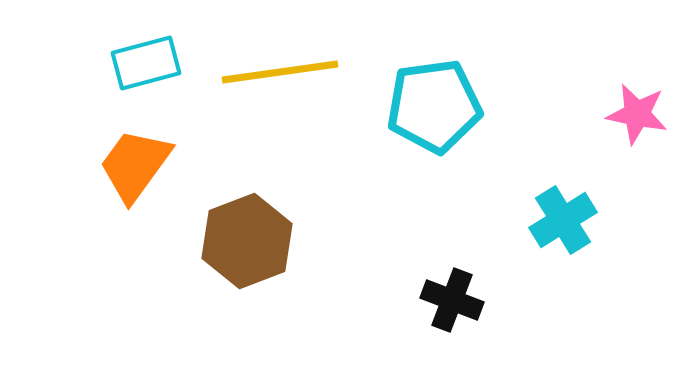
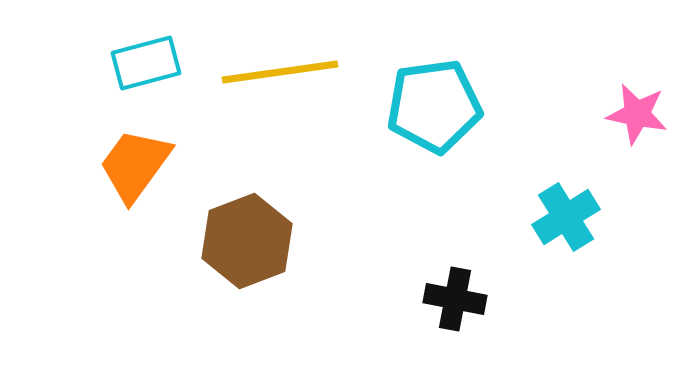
cyan cross: moved 3 px right, 3 px up
black cross: moved 3 px right, 1 px up; rotated 10 degrees counterclockwise
